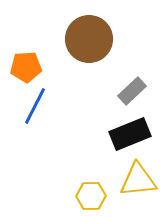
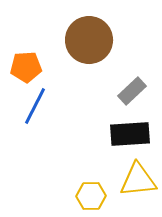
brown circle: moved 1 px down
black rectangle: rotated 18 degrees clockwise
